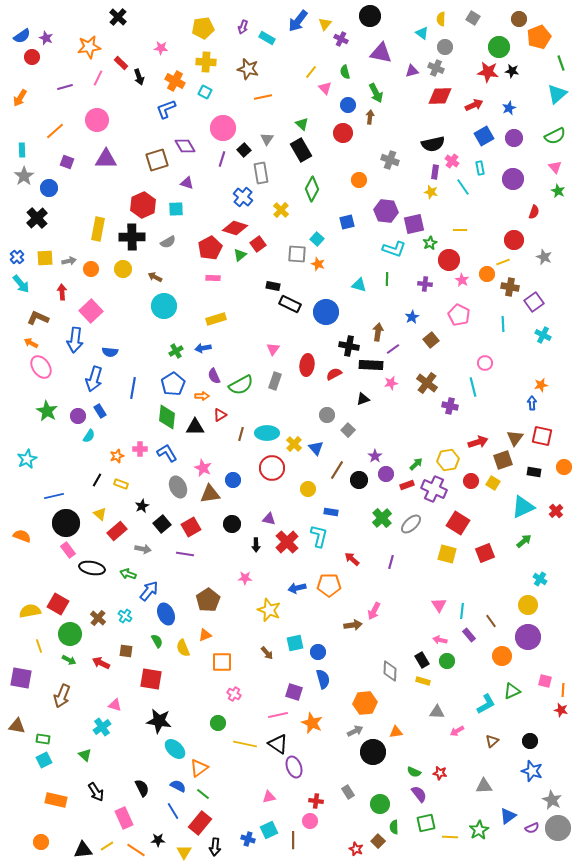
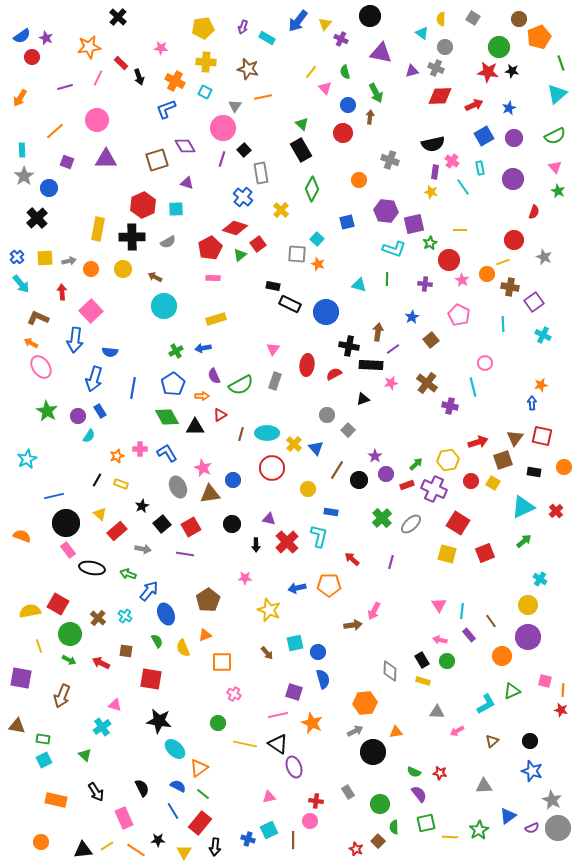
gray triangle at (267, 139): moved 32 px left, 33 px up
green diamond at (167, 417): rotated 35 degrees counterclockwise
